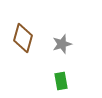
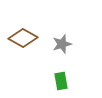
brown diamond: rotated 76 degrees counterclockwise
